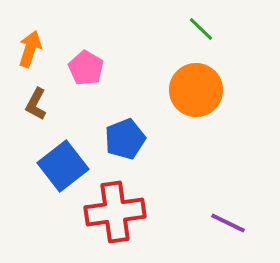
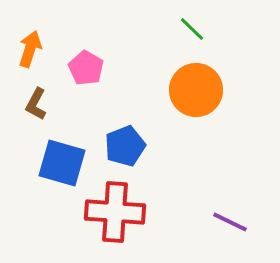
green line: moved 9 px left
blue pentagon: moved 7 px down
blue square: moved 1 px left, 3 px up; rotated 36 degrees counterclockwise
red cross: rotated 12 degrees clockwise
purple line: moved 2 px right, 1 px up
